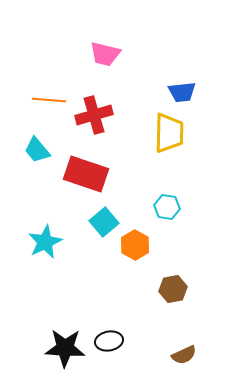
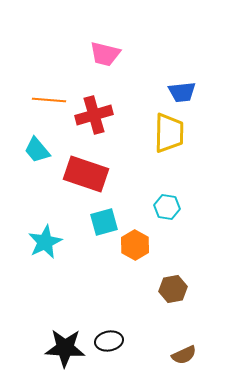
cyan square: rotated 24 degrees clockwise
